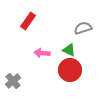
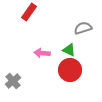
red rectangle: moved 1 px right, 9 px up
